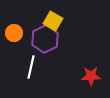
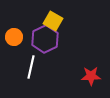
orange circle: moved 4 px down
